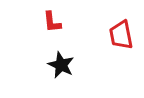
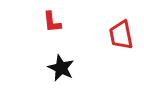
black star: moved 3 px down
